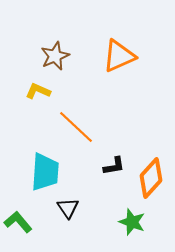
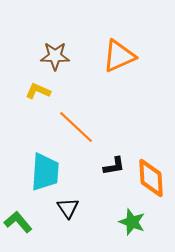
brown star: rotated 24 degrees clockwise
orange diamond: rotated 45 degrees counterclockwise
